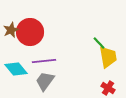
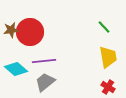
brown star: rotated 14 degrees clockwise
green line: moved 5 px right, 16 px up
cyan diamond: rotated 10 degrees counterclockwise
gray trapezoid: moved 1 px down; rotated 15 degrees clockwise
red cross: moved 1 px up
